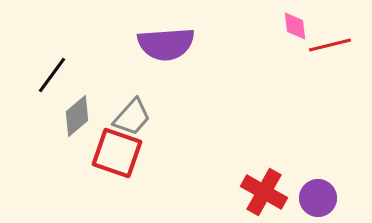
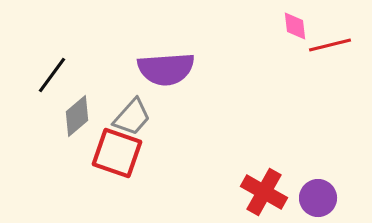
purple semicircle: moved 25 px down
